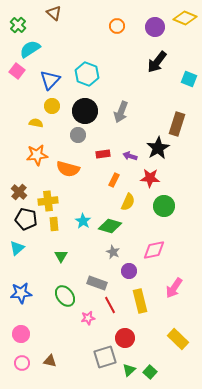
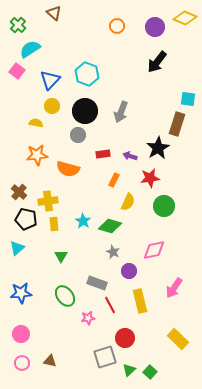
cyan square at (189, 79): moved 1 px left, 20 px down; rotated 14 degrees counterclockwise
red star at (150, 178): rotated 12 degrees counterclockwise
